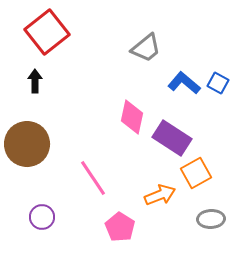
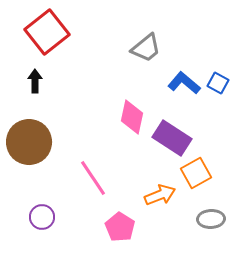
brown circle: moved 2 px right, 2 px up
